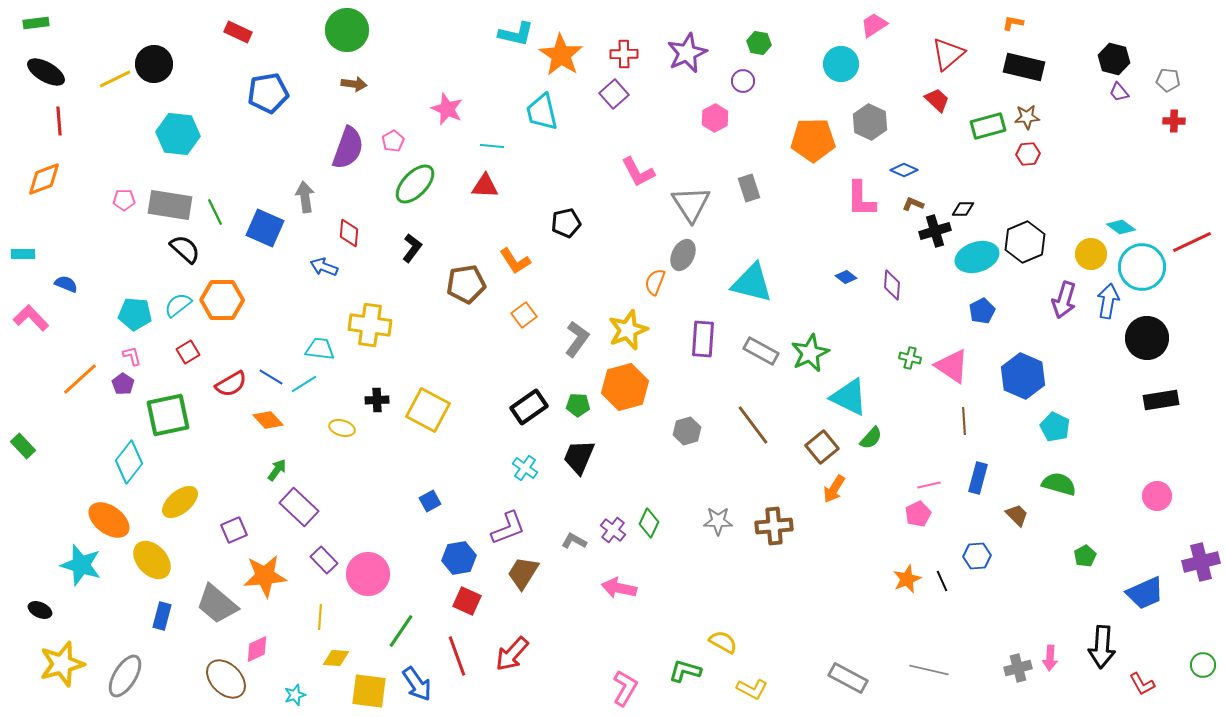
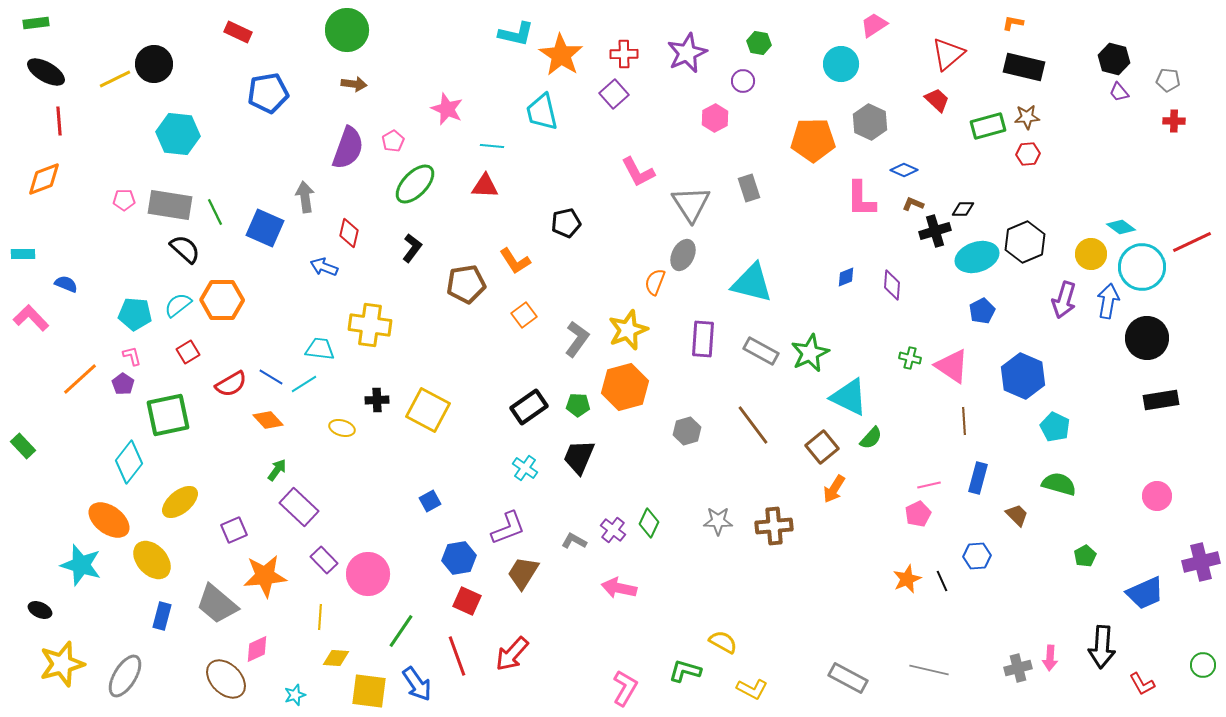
red diamond at (349, 233): rotated 8 degrees clockwise
blue diamond at (846, 277): rotated 60 degrees counterclockwise
